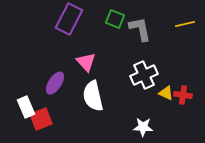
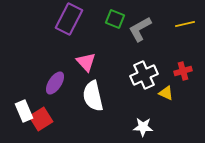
gray L-shape: rotated 108 degrees counterclockwise
red cross: moved 24 px up; rotated 24 degrees counterclockwise
white rectangle: moved 2 px left, 4 px down
red square: rotated 10 degrees counterclockwise
